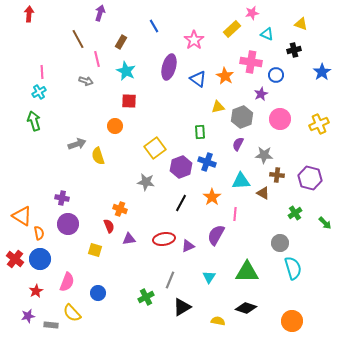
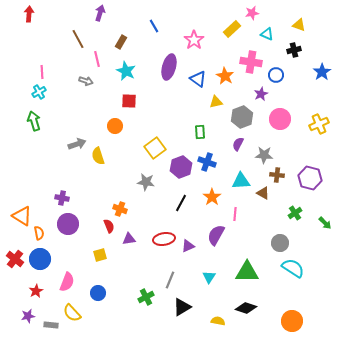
yellow triangle at (301, 24): moved 2 px left, 1 px down
yellow triangle at (218, 107): moved 2 px left, 5 px up
yellow square at (95, 250): moved 5 px right, 5 px down; rotated 32 degrees counterclockwise
cyan semicircle at (293, 268): rotated 40 degrees counterclockwise
